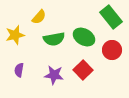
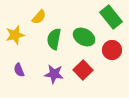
green semicircle: rotated 110 degrees clockwise
purple semicircle: rotated 32 degrees counterclockwise
purple star: moved 1 px up
